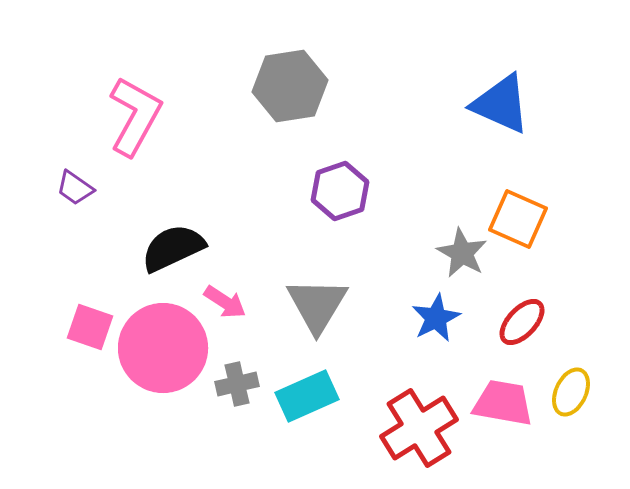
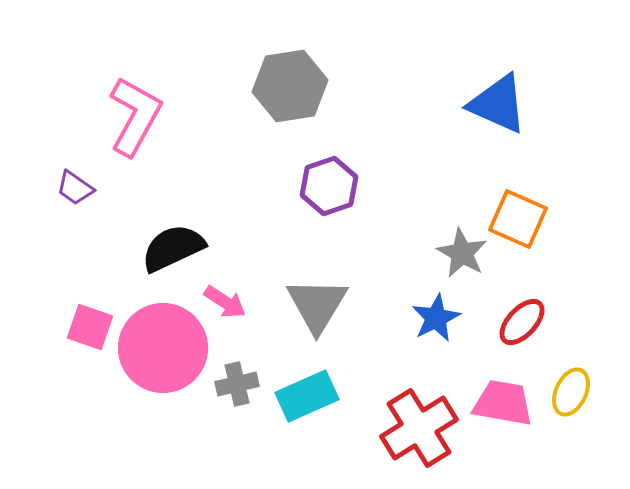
blue triangle: moved 3 px left
purple hexagon: moved 11 px left, 5 px up
